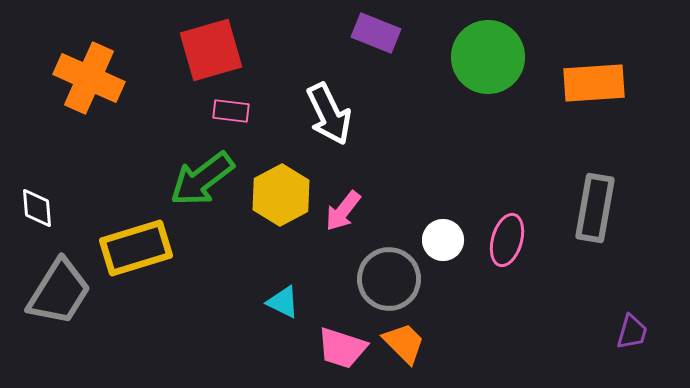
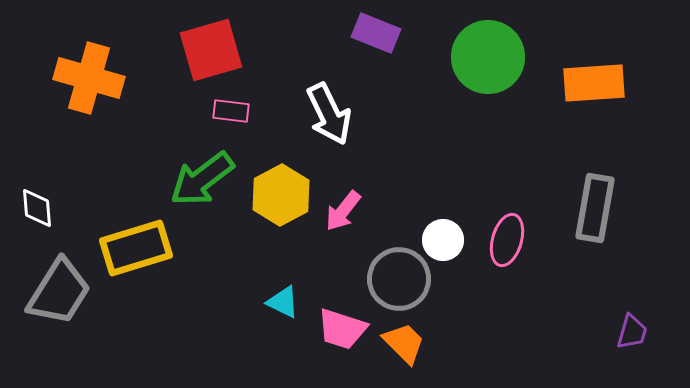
orange cross: rotated 8 degrees counterclockwise
gray circle: moved 10 px right
pink trapezoid: moved 19 px up
